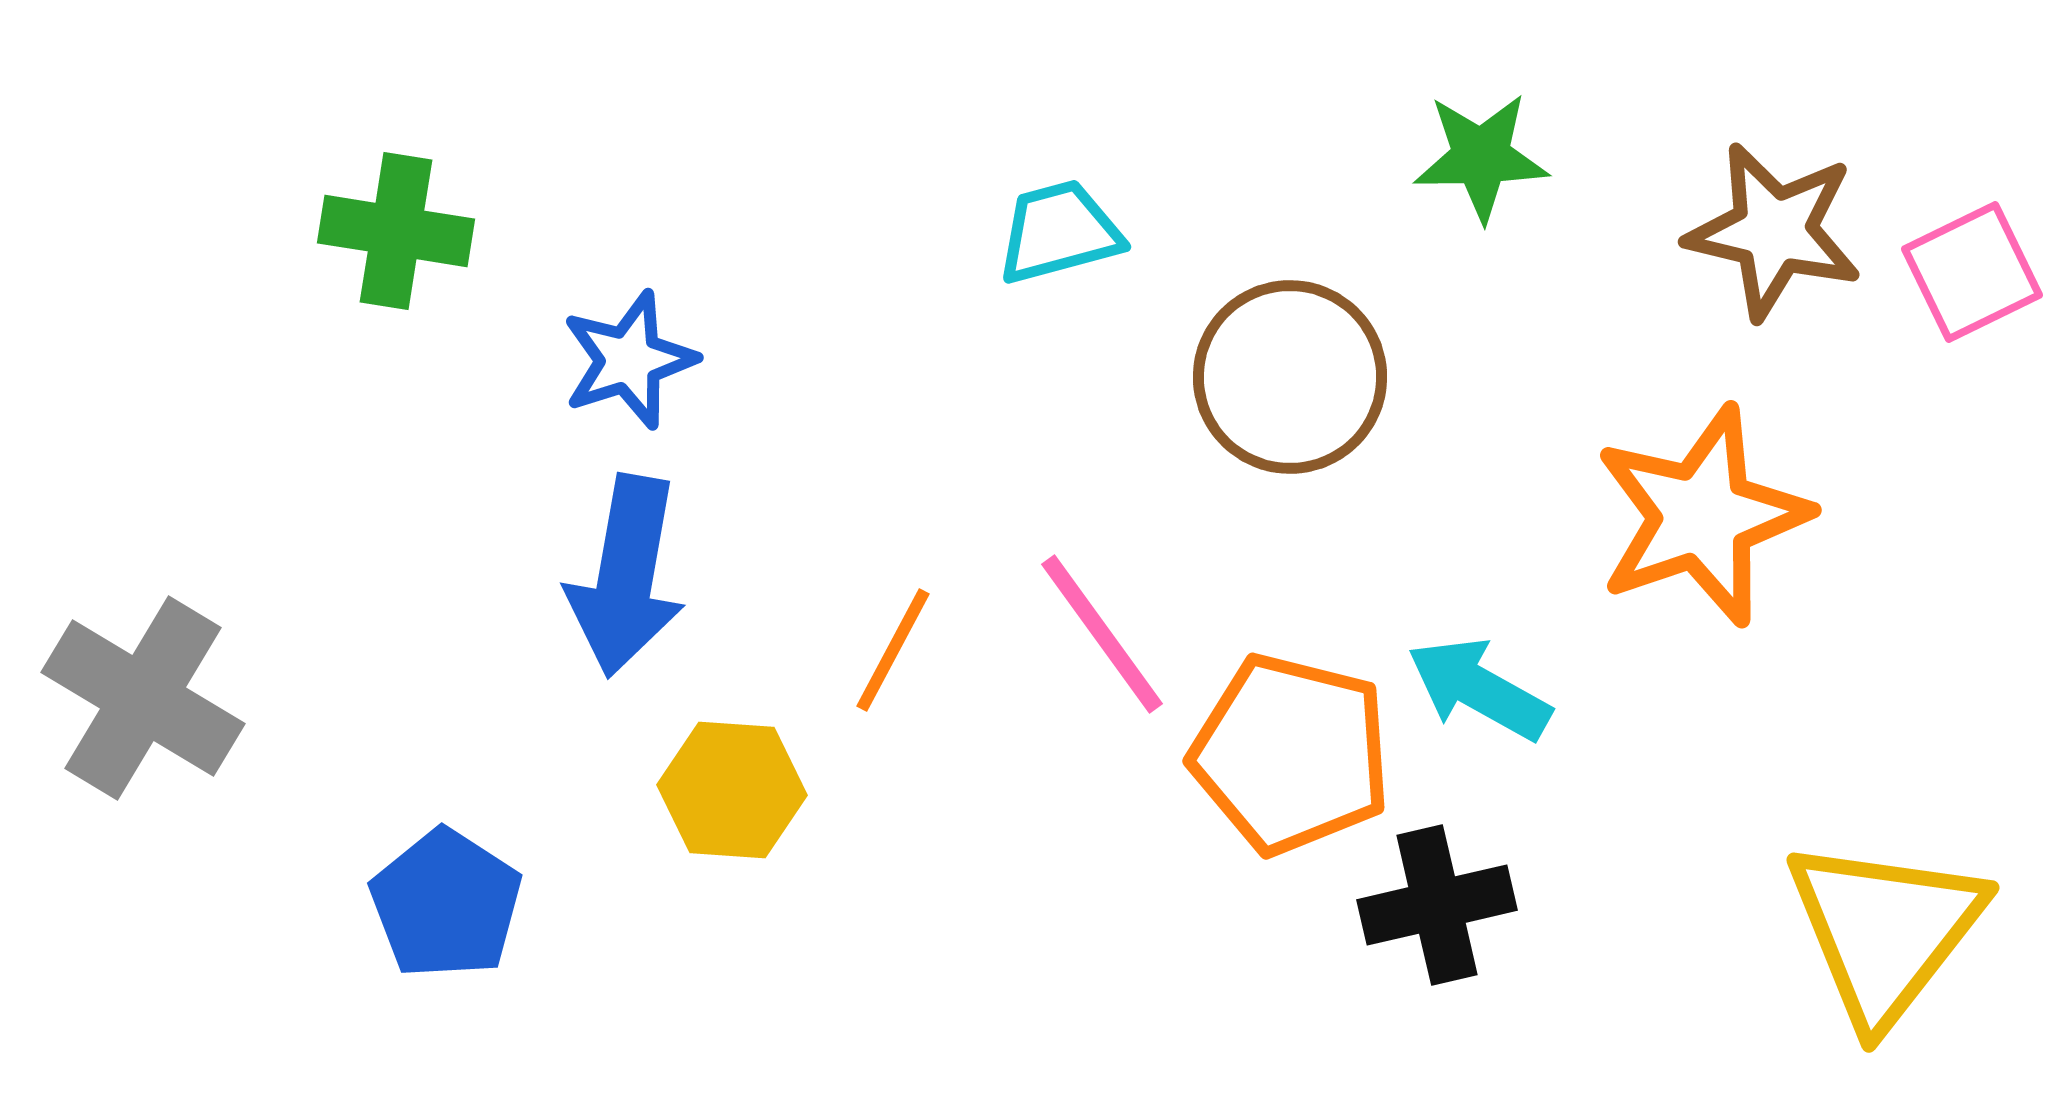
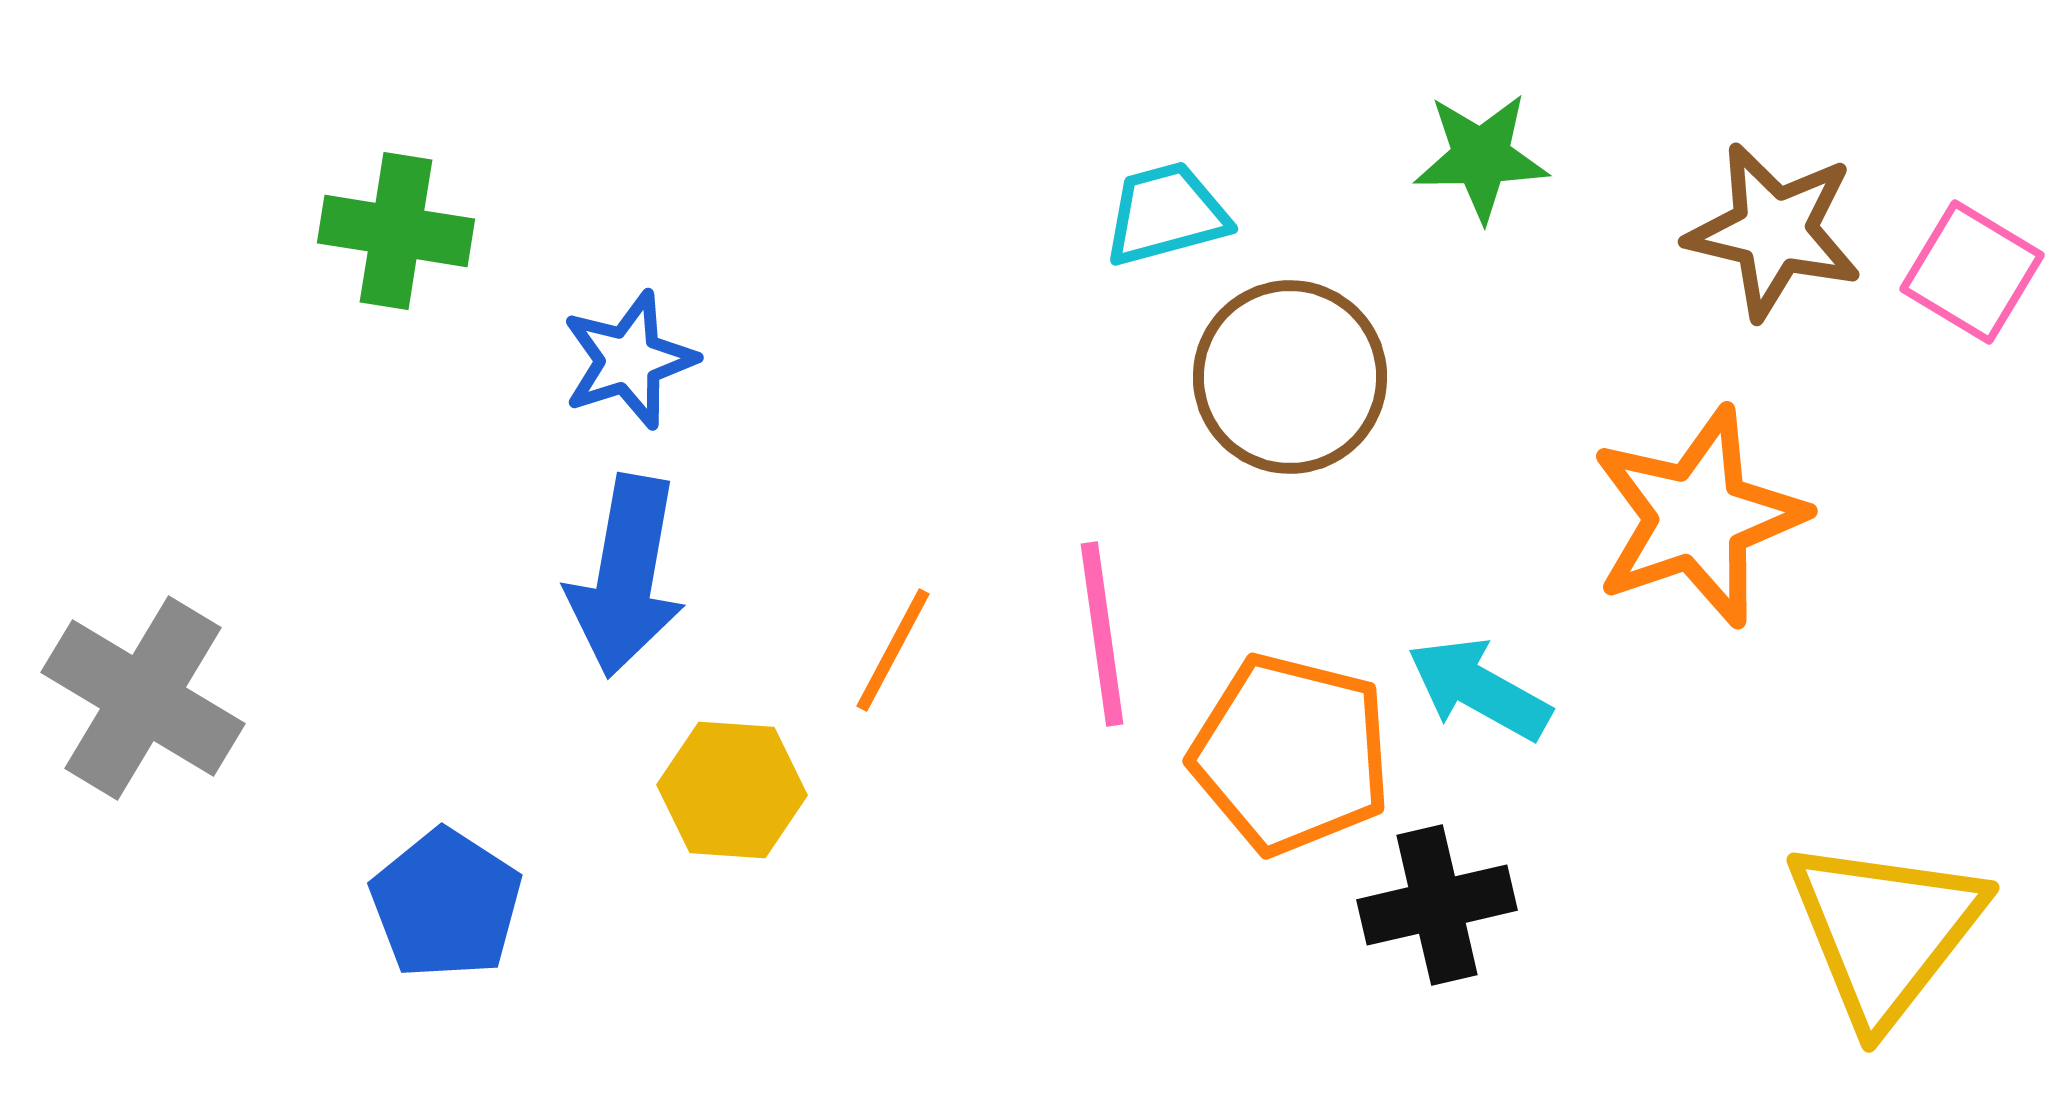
cyan trapezoid: moved 107 px right, 18 px up
pink square: rotated 33 degrees counterclockwise
orange star: moved 4 px left, 1 px down
pink line: rotated 28 degrees clockwise
